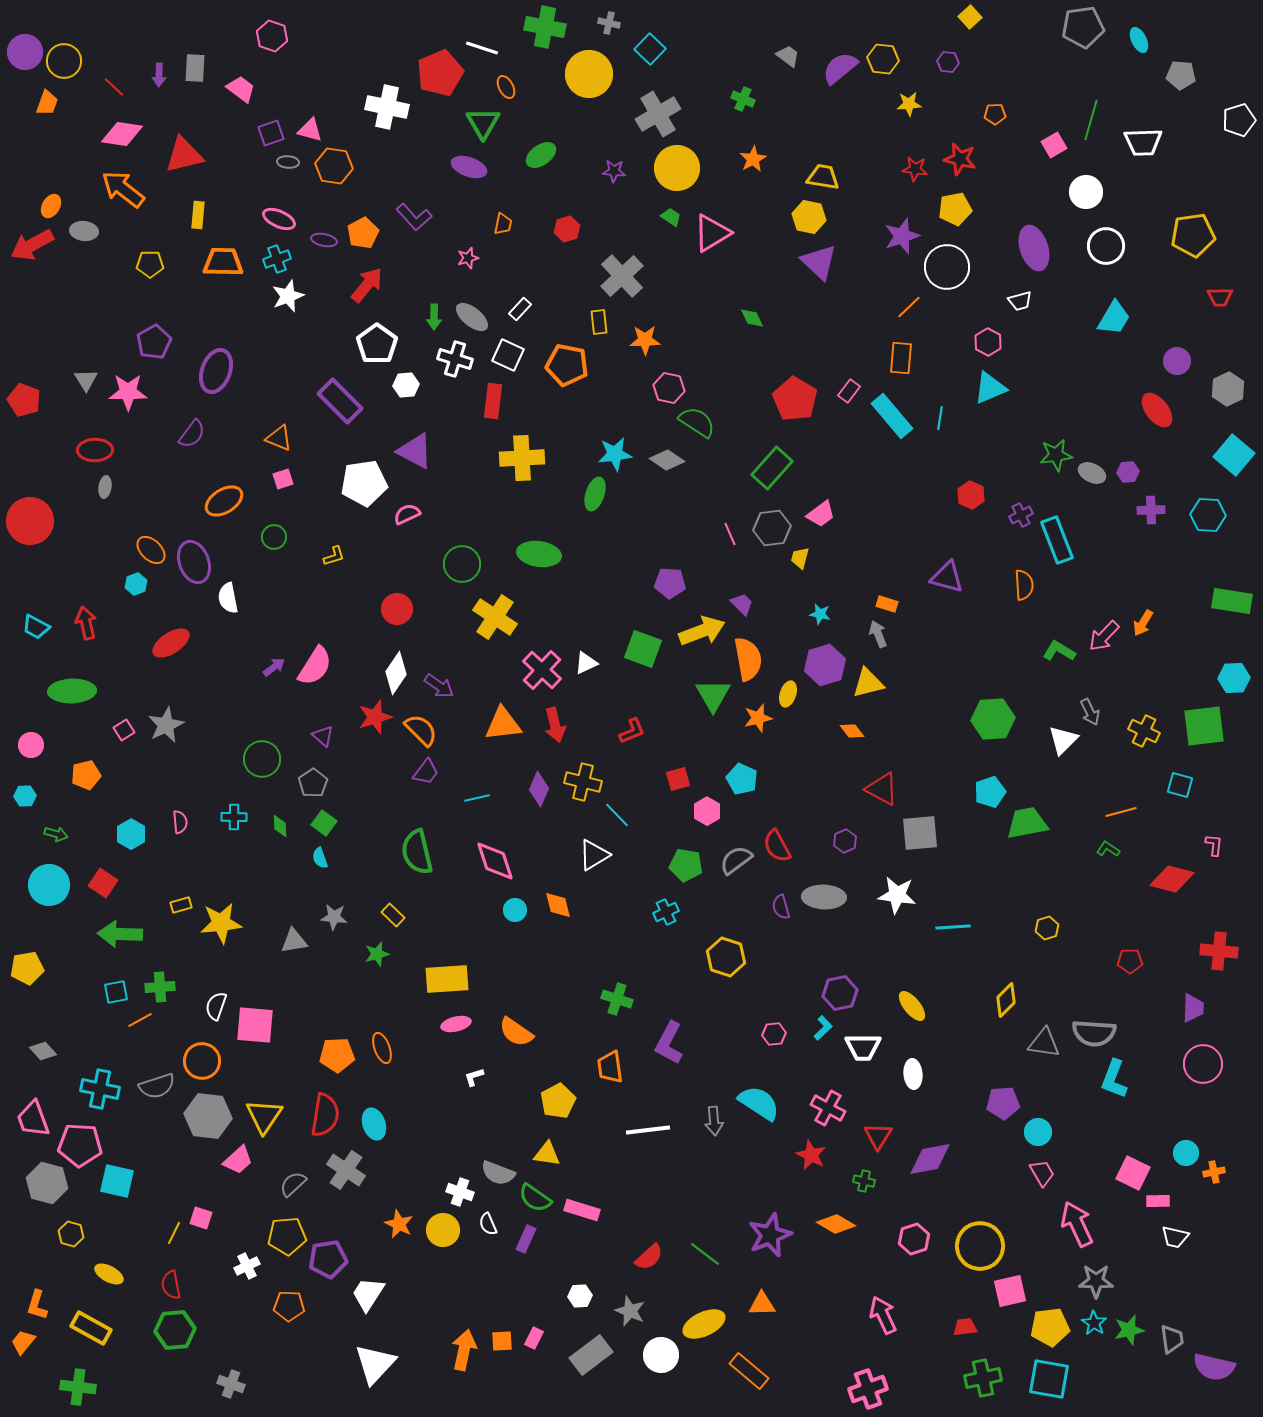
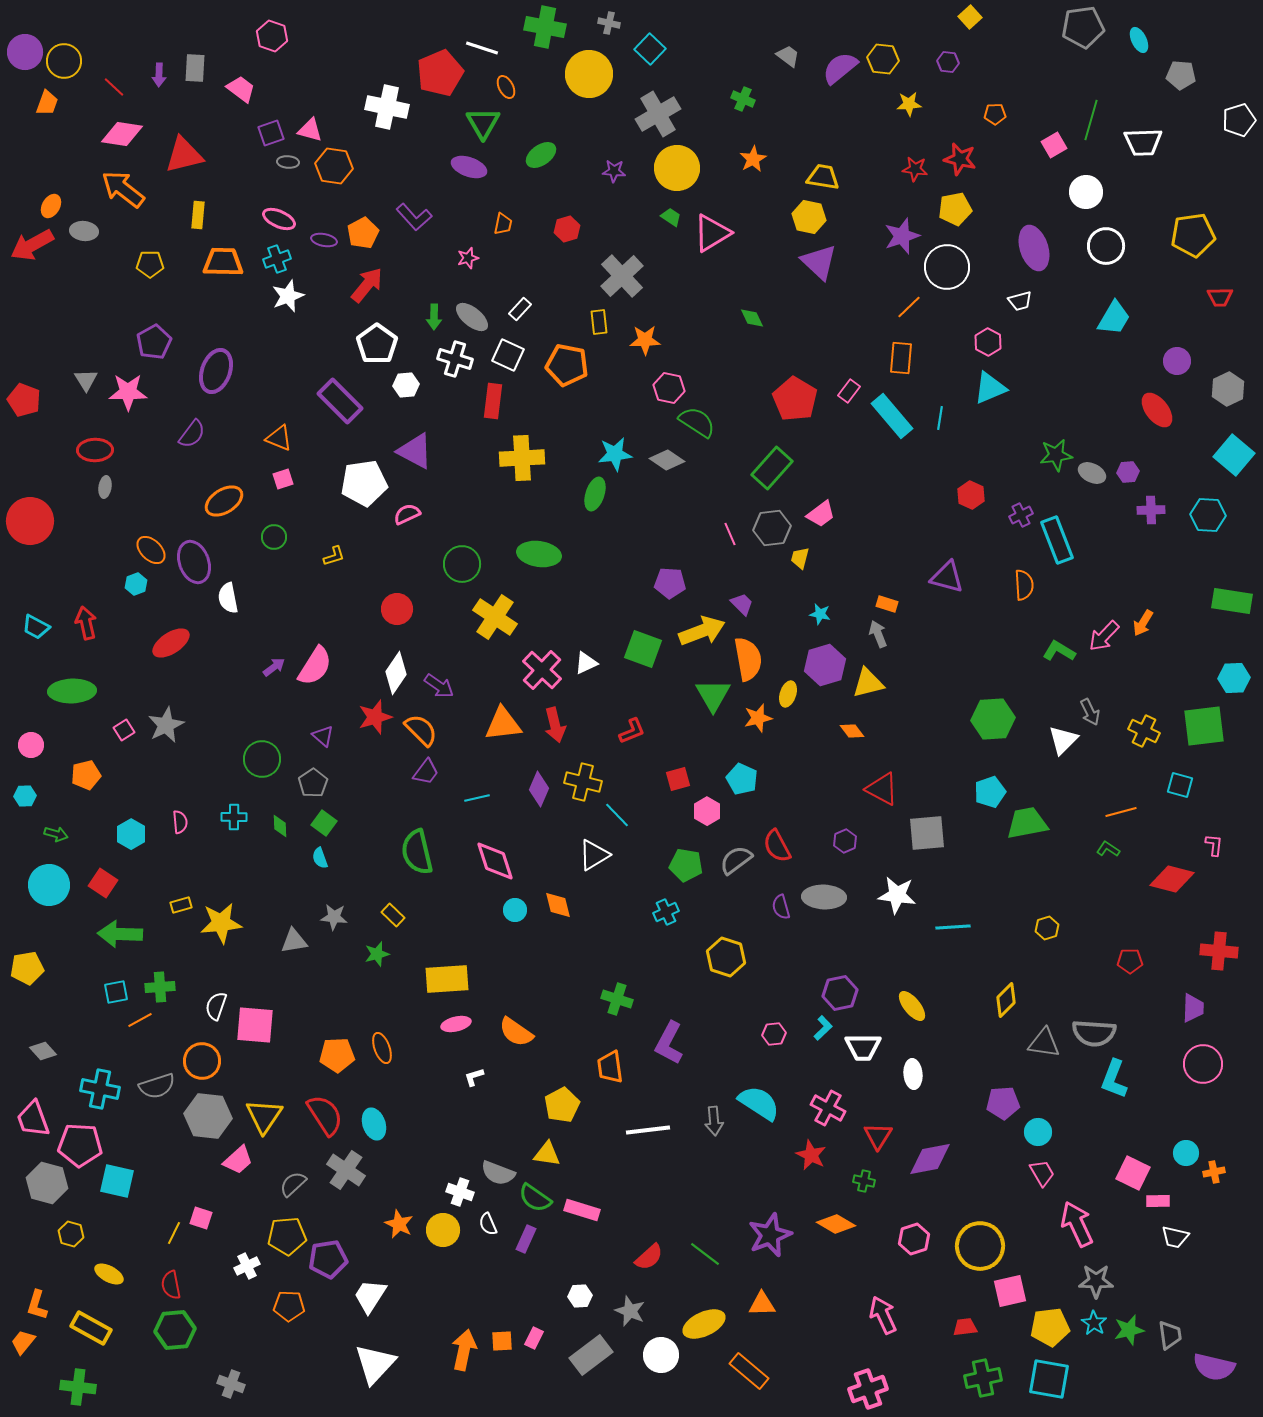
gray square at (920, 833): moved 7 px right
yellow pentagon at (558, 1101): moved 4 px right, 4 px down
red semicircle at (325, 1115): rotated 42 degrees counterclockwise
white trapezoid at (368, 1294): moved 2 px right, 2 px down
gray trapezoid at (1172, 1339): moved 2 px left, 4 px up
